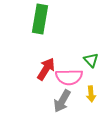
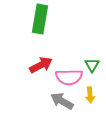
green triangle: moved 1 px right, 5 px down; rotated 14 degrees clockwise
red arrow: moved 5 px left, 4 px up; rotated 30 degrees clockwise
yellow arrow: moved 1 px left, 1 px down
gray arrow: rotated 90 degrees clockwise
